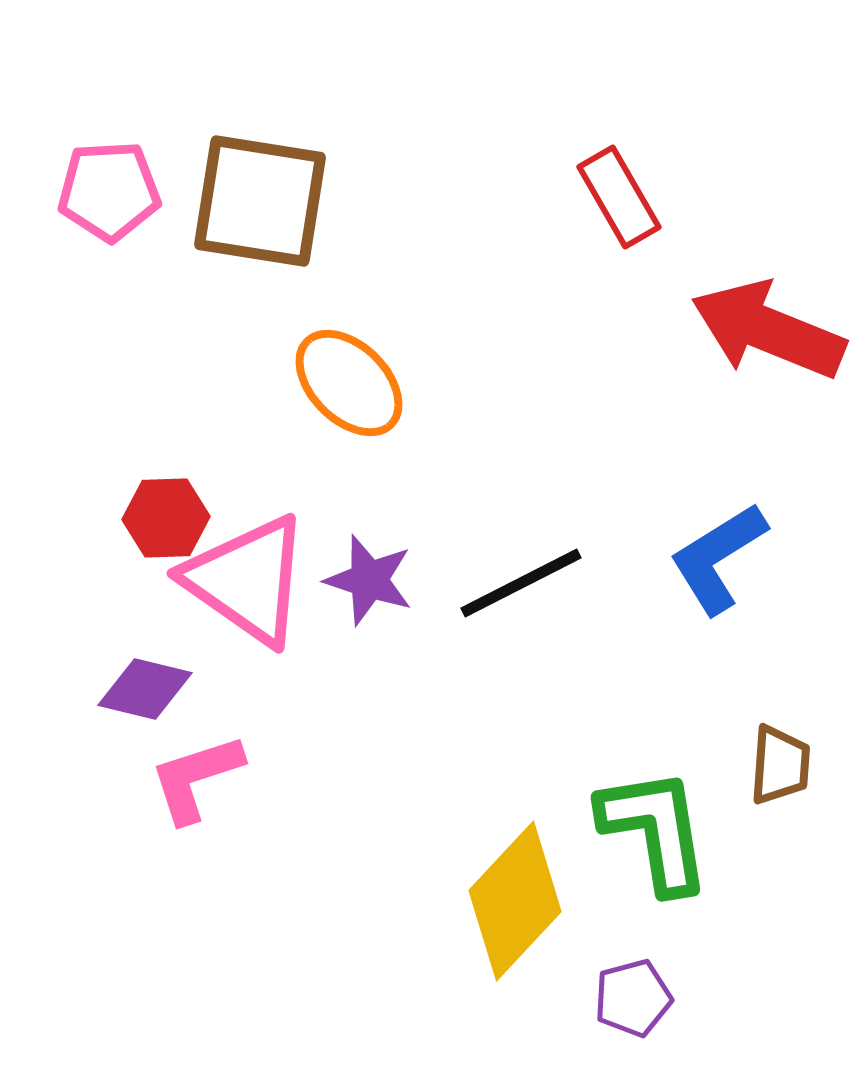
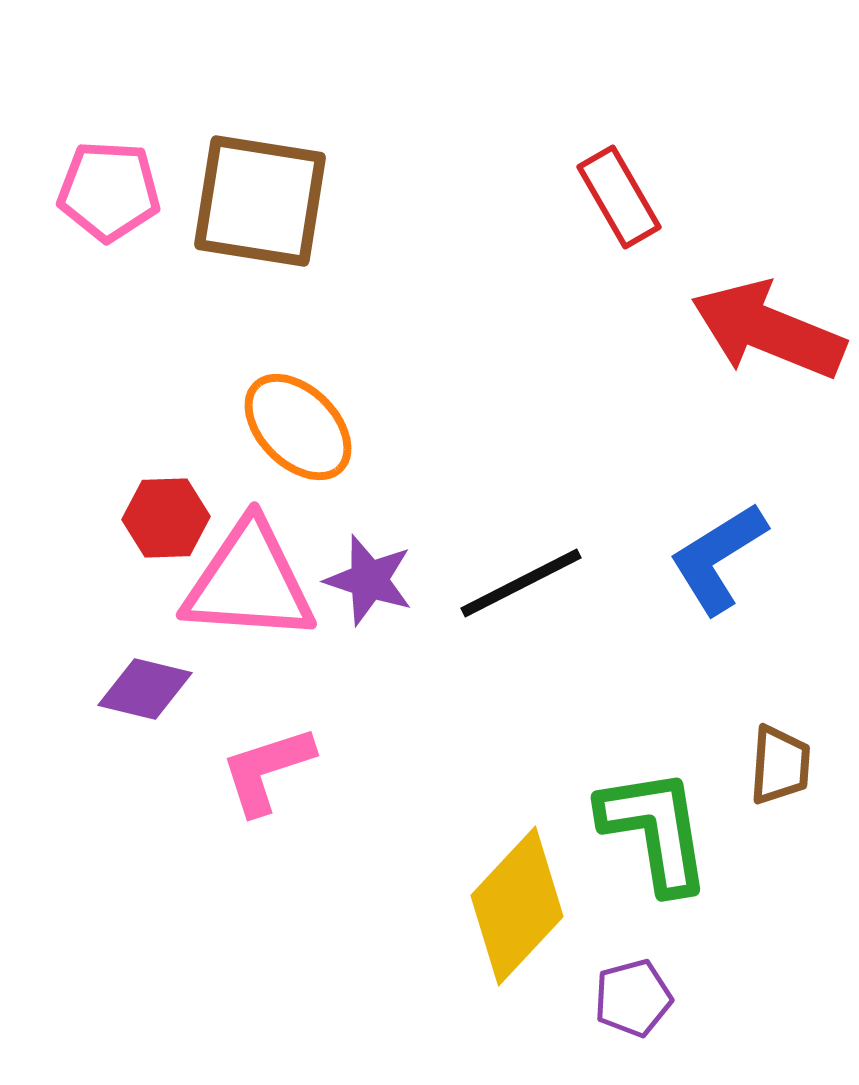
pink pentagon: rotated 6 degrees clockwise
orange ellipse: moved 51 px left, 44 px down
pink triangle: moved 2 px right, 2 px down; rotated 31 degrees counterclockwise
pink L-shape: moved 71 px right, 8 px up
yellow diamond: moved 2 px right, 5 px down
